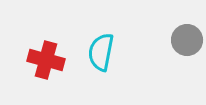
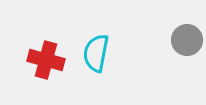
cyan semicircle: moved 5 px left, 1 px down
